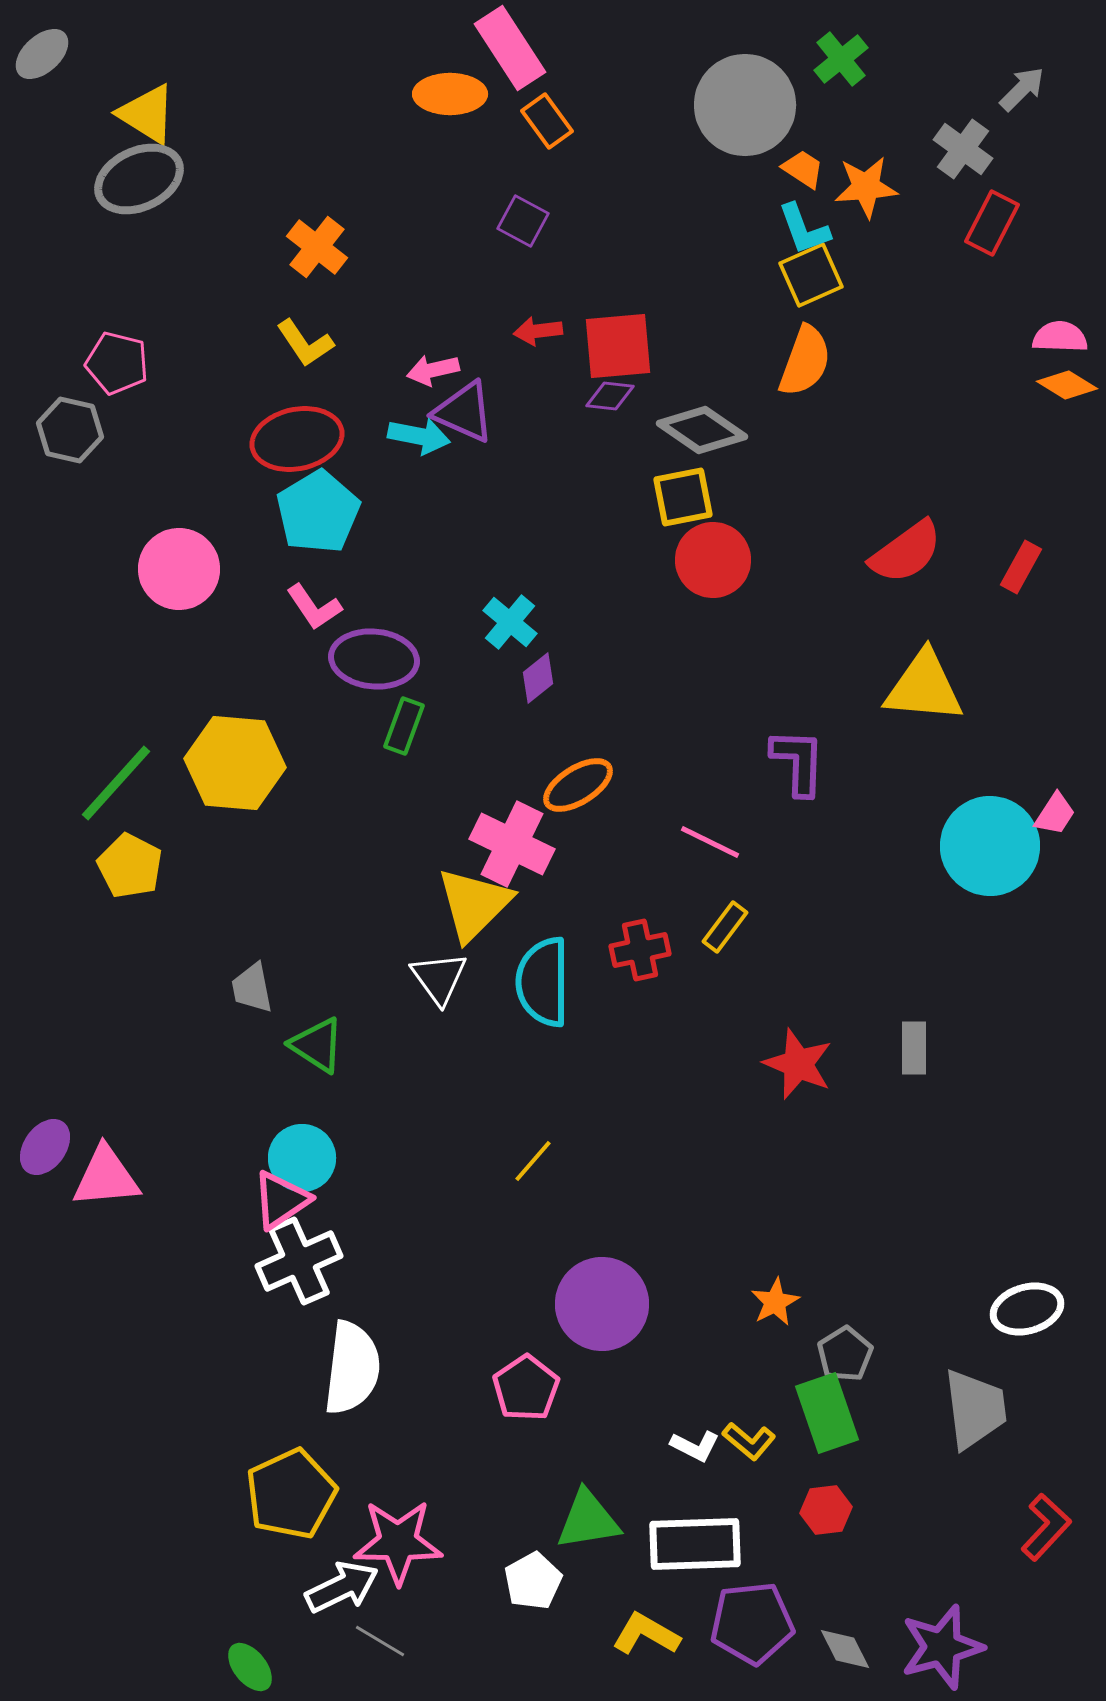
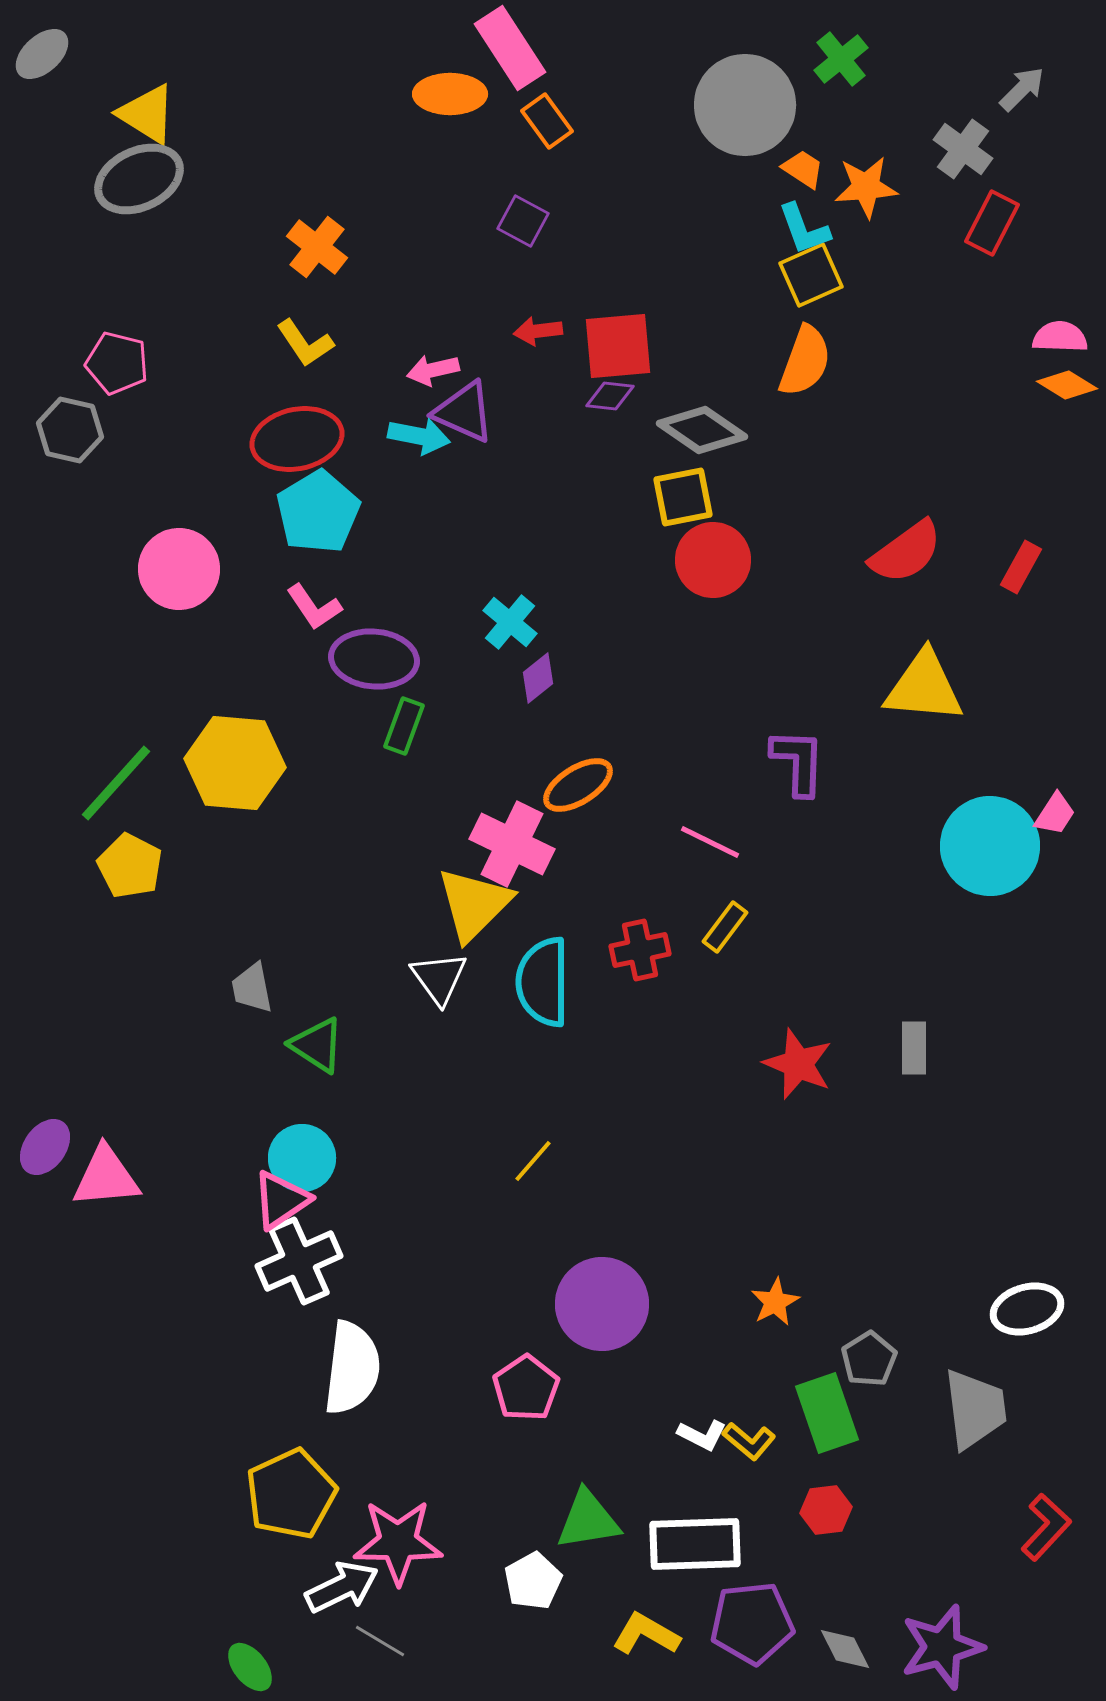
gray pentagon at (845, 1354): moved 24 px right, 5 px down
white L-shape at (695, 1446): moved 7 px right, 11 px up
